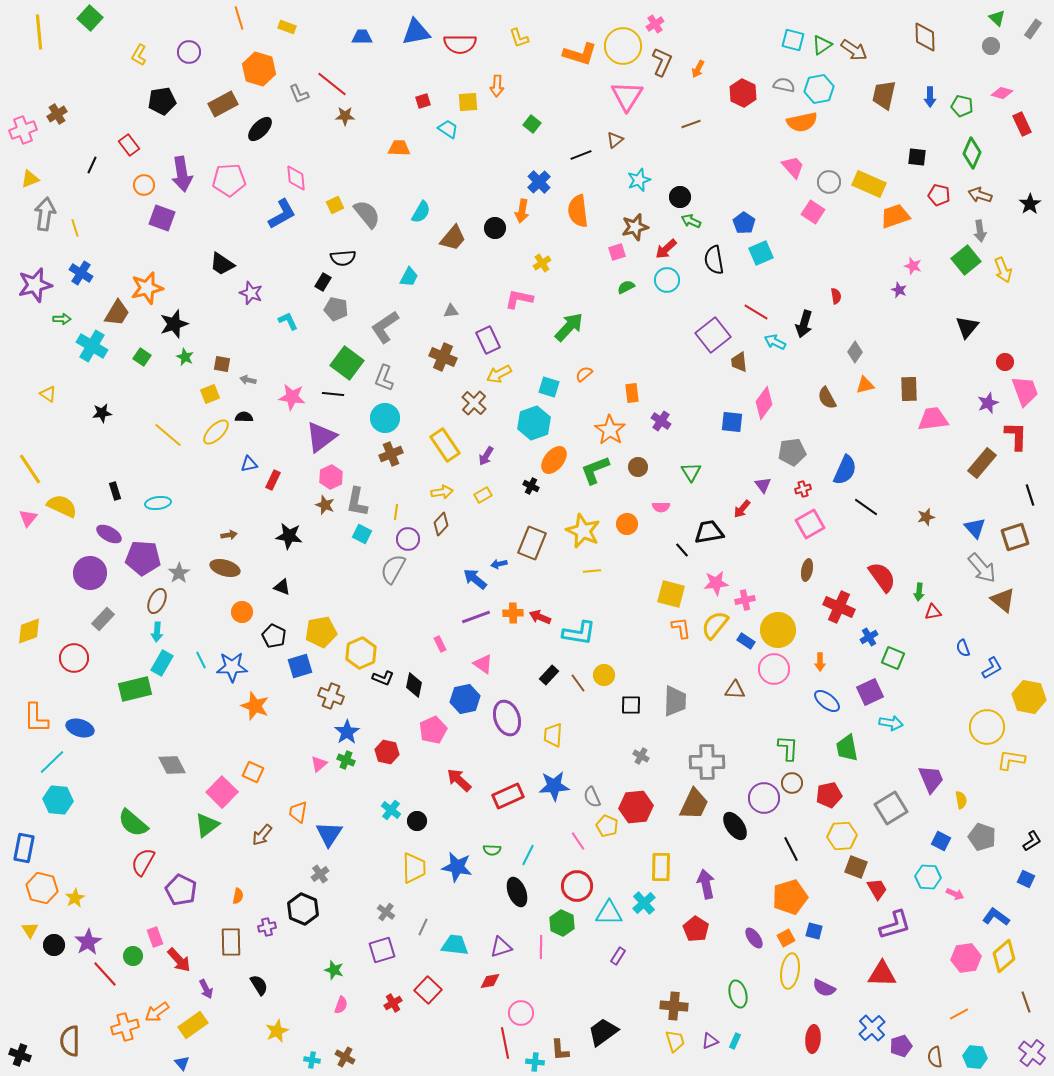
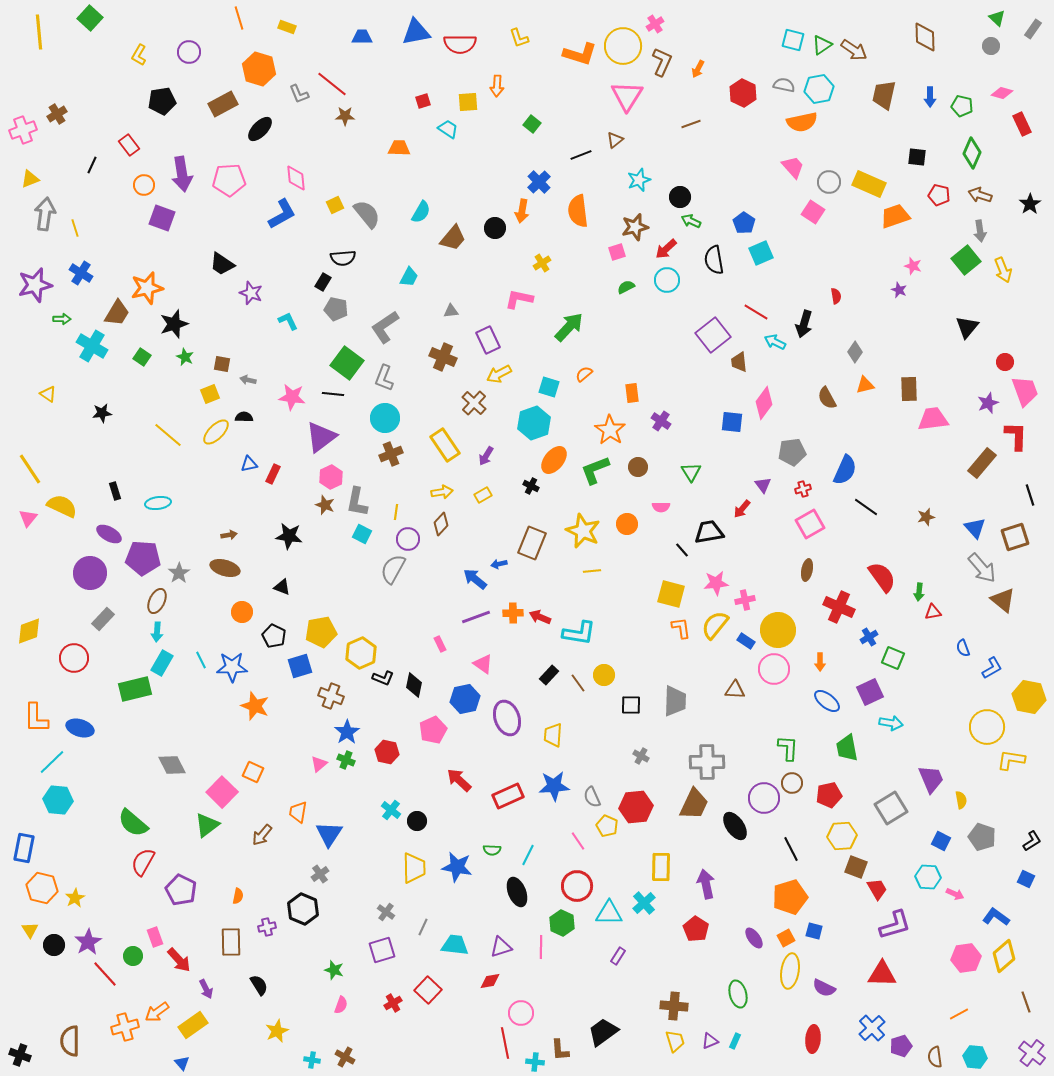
red rectangle at (273, 480): moved 6 px up
